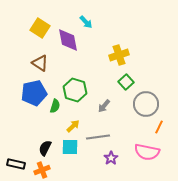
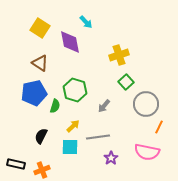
purple diamond: moved 2 px right, 2 px down
black semicircle: moved 4 px left, 12 px up
